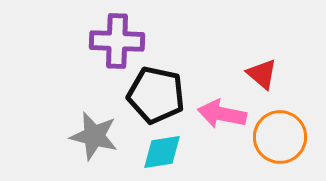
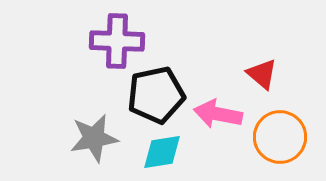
black pentagon: rotated 24 degrees counterclockwise
pink arrow: moved 4 px left
gray star: moved 2 px down; rotated 24 degrees counterclockwise
